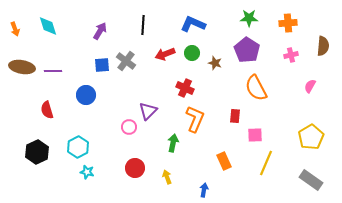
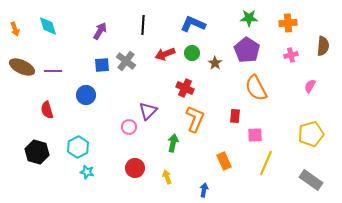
brown star: rotated 16 degrees clockwise
brown ellipse: rotated 15 degrees clockwise
yellow pentagon: moved 3 px up; rotated 15 degrees clockwise
black hexagon: rotated 20 degrees counterclockwise
